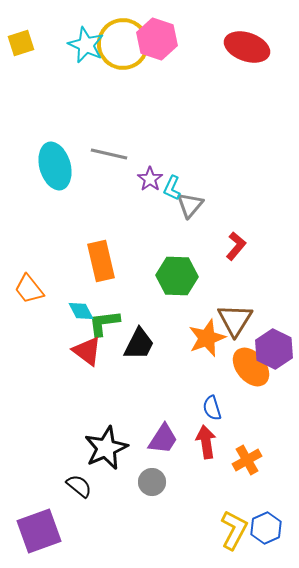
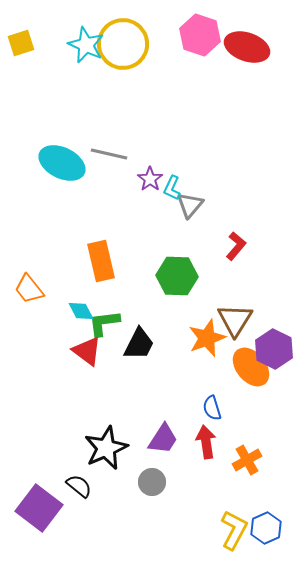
pink hexagon: moved 43 px right, 4 px up
cyan ellipse: moved 7 px right, 3 px up; rotated 48 degrees counterclockwise
purple square: moved 23 px up; rotated 33 degrees counterclockwise
